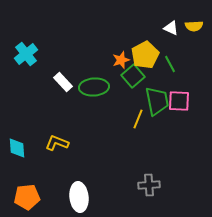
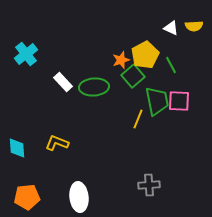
green line: moved 1 px right, 1 px down
